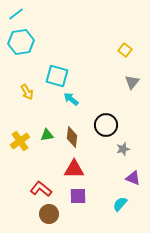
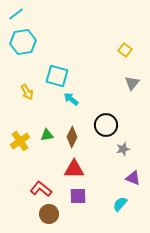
cyan hexagon: moved 2 px right
gray triangle: moved 1 px down
brown diamond: rotated 20 degrees clockwise
